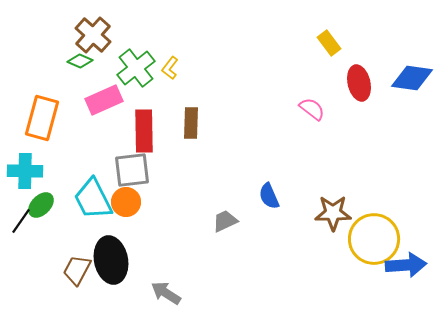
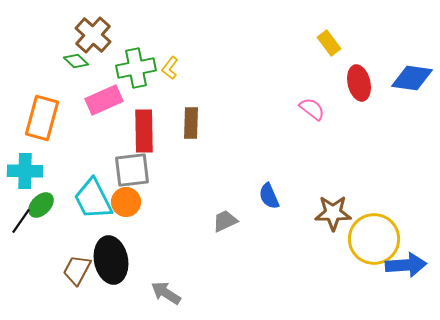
green diamond: moved 4 px left; rotated 20 degrees clockwise
green cross: rotated 27 degrees clockwise
